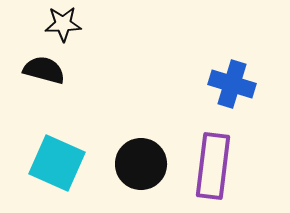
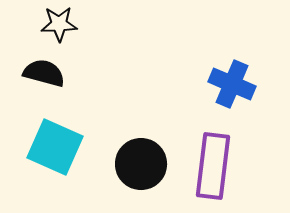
black star: moved 4 px left
black semicircle: moved 3 px down
blue cross: rotated 6 degrees clockwise
cyan square: moved 2 px left, 16 px up
